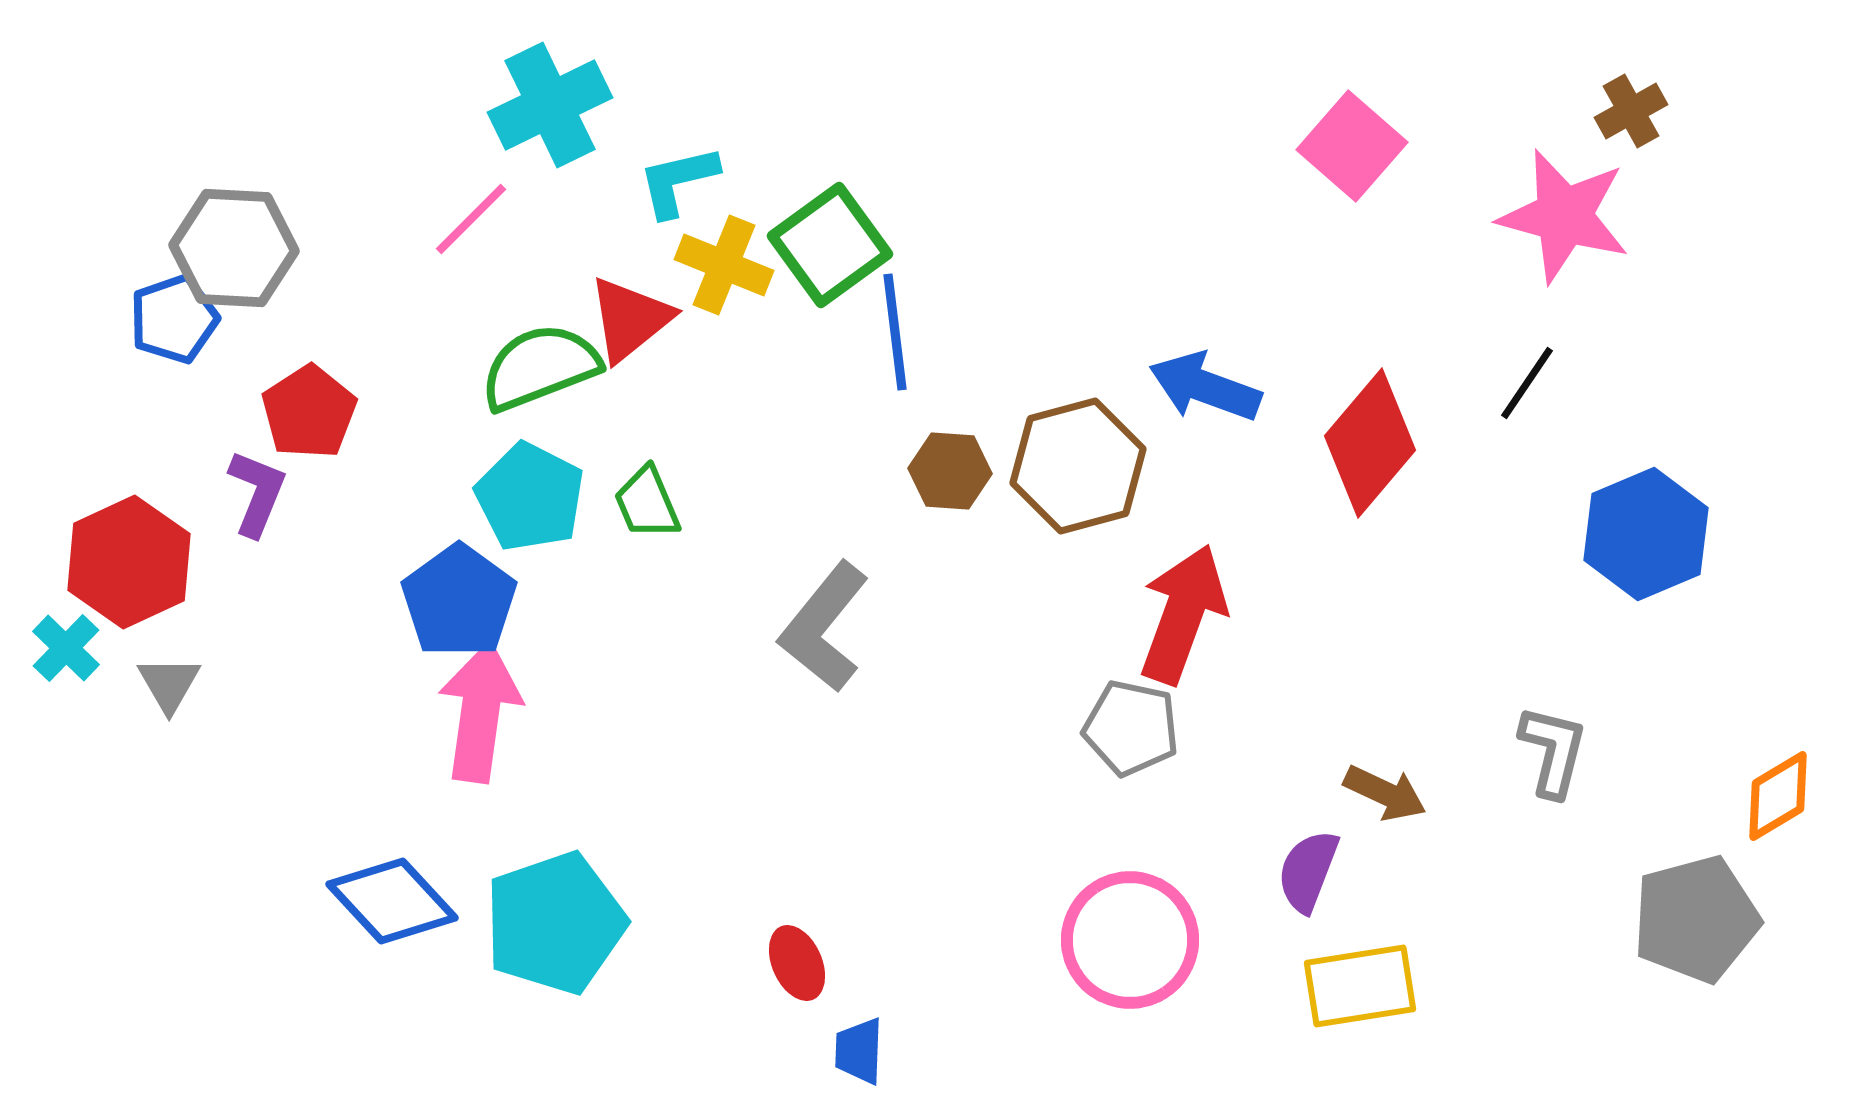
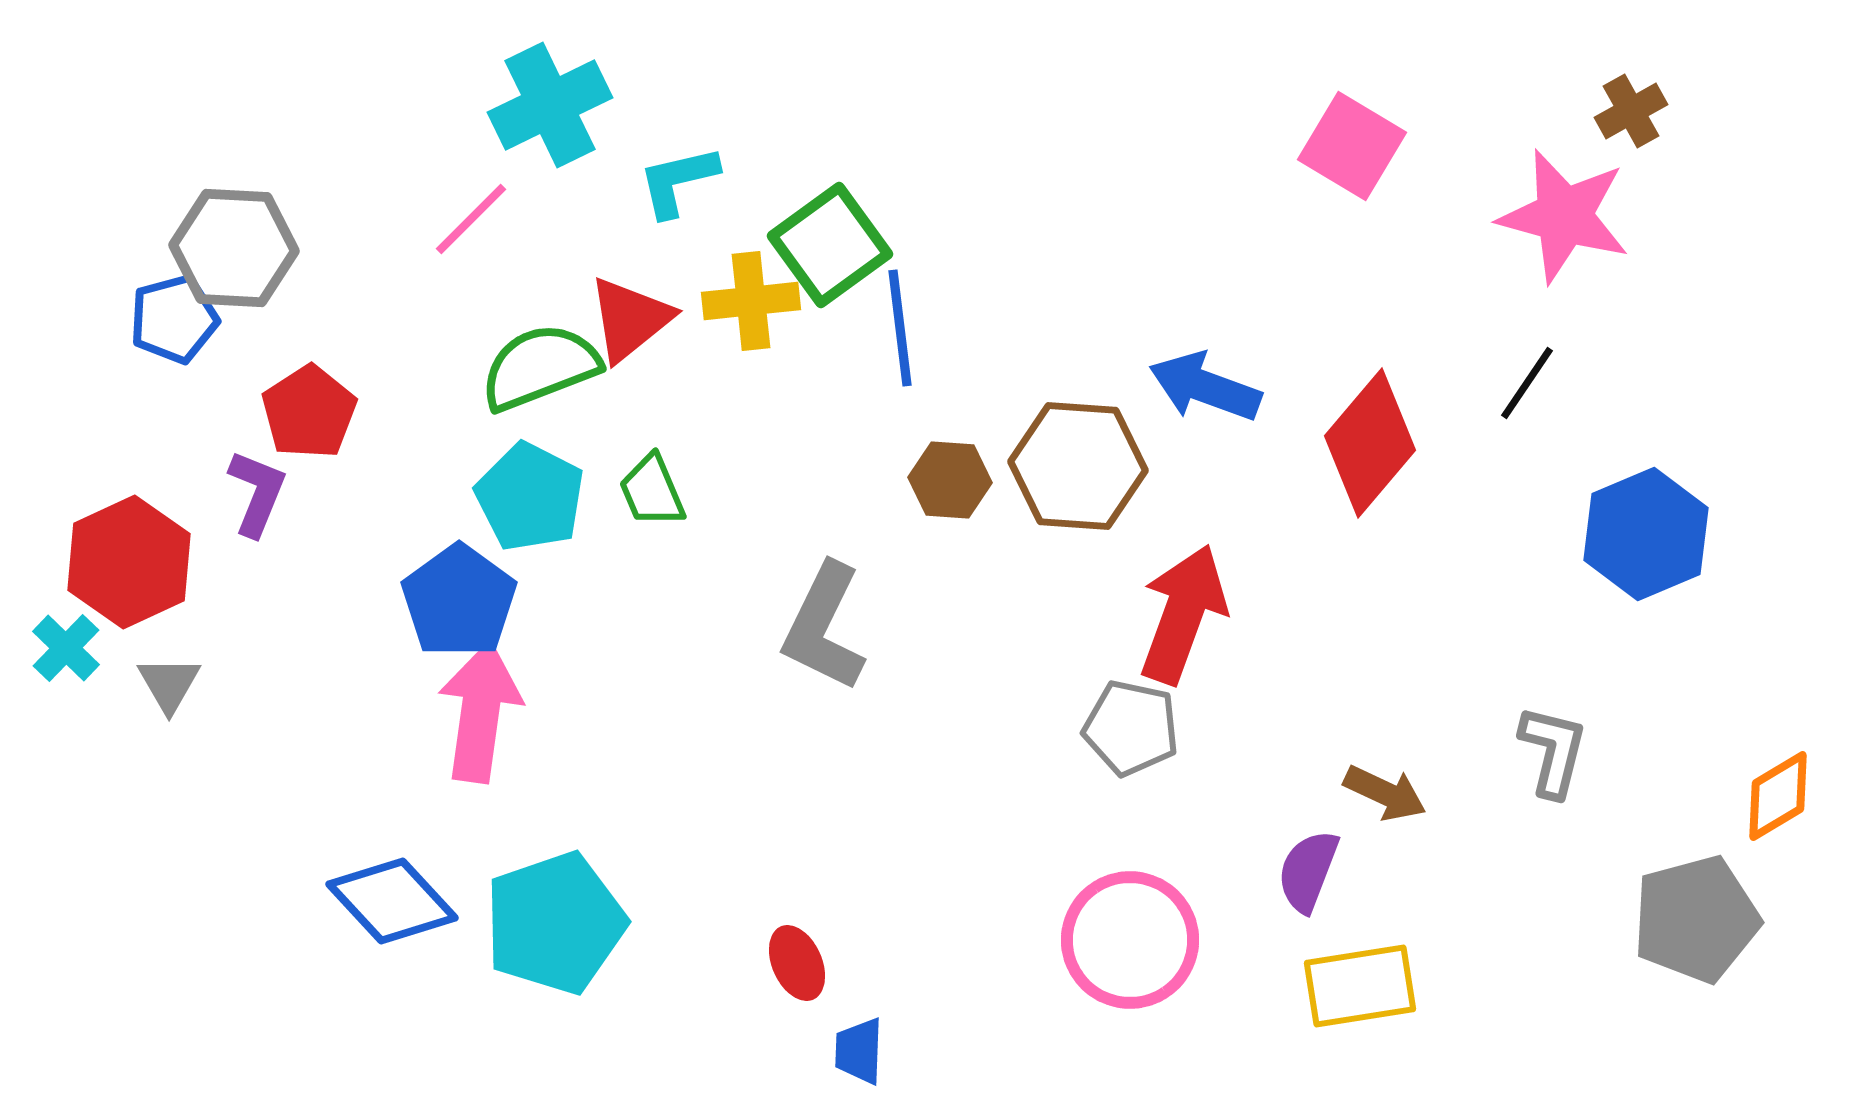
pink square at (1352, 146): rotated 10 degrees counterclockwise
yellow cross at (724, 265): moved 27 px right, 36 px down; rotated 28 degrees counterclockwise
blue pentagon at (174, 319): rotated 4 degrees clockwise
blue line at (895, 332): moved 5 px right, 4 px up
brown hexagon at (1078, 466): rotated 19 degrees clockwise
brown hexagon at (950, 471): moved 9 px down
green trapezoid at (647, 503): moved 5 px right, 12 px up
gray L-shape at (824, 627): rotated 13 degrees counterclockwise
